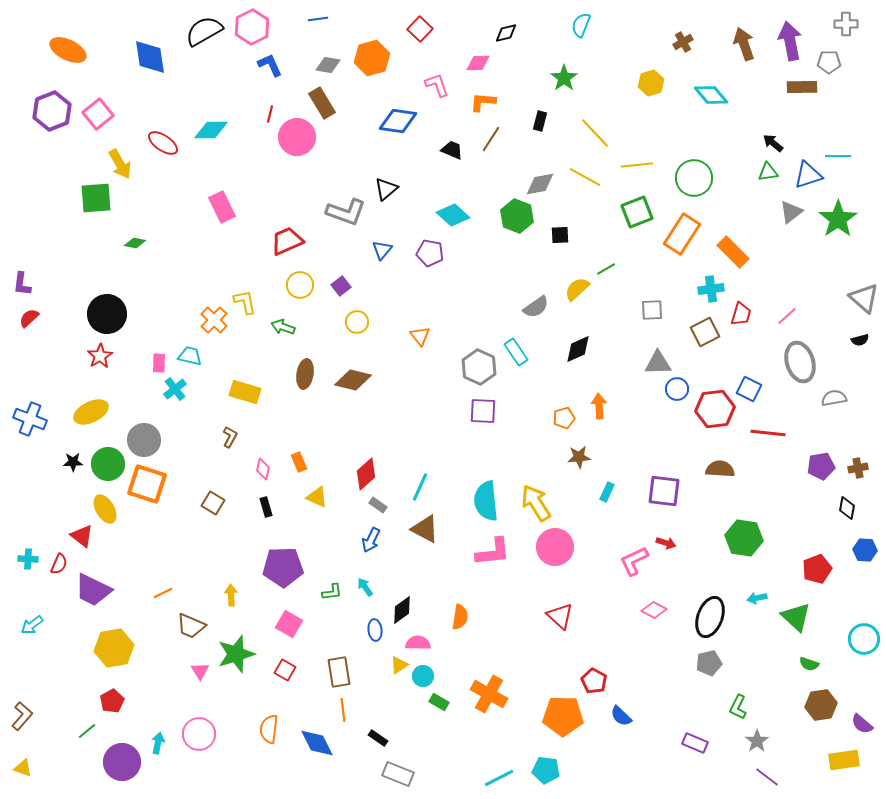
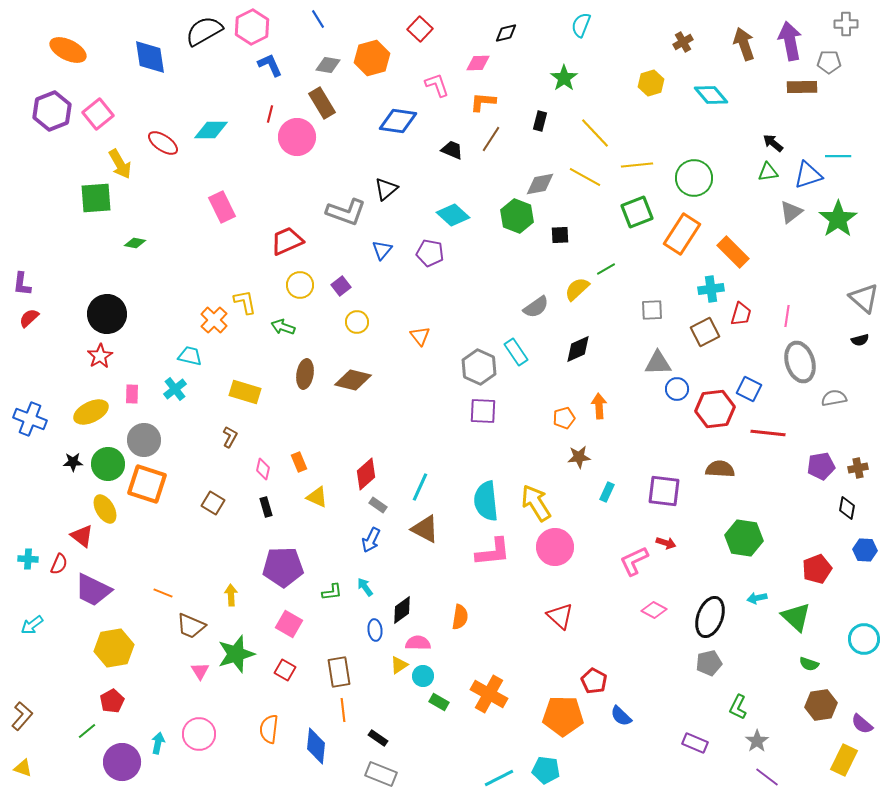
blue line at (318, 19): rotated 66 degrees clockwise
pink line at (787, 316): rotated 40 degrees counterclockwise
pink rectangle at (159, 363): moved 27 px left, 31 px down
orange line at (163, 593): rotated 48 degrees clockwise
blue diamond at (317, 743): moved 1 px left, 3 px down; rotated 33 degrees clockwise
yellow rectangle at (844, 760): rotated 56 degrees counterclockwise
gray rectangle at (398, 774): moved 17 px left
